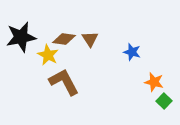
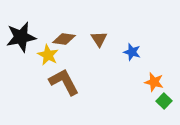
brown triangle: moved 9 px right
